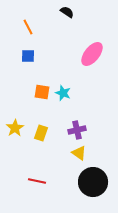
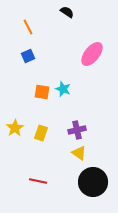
blue square: rotated 24 degrees counterclockwise
cyan star: moved 4 px up
red line: moved 1 px right
